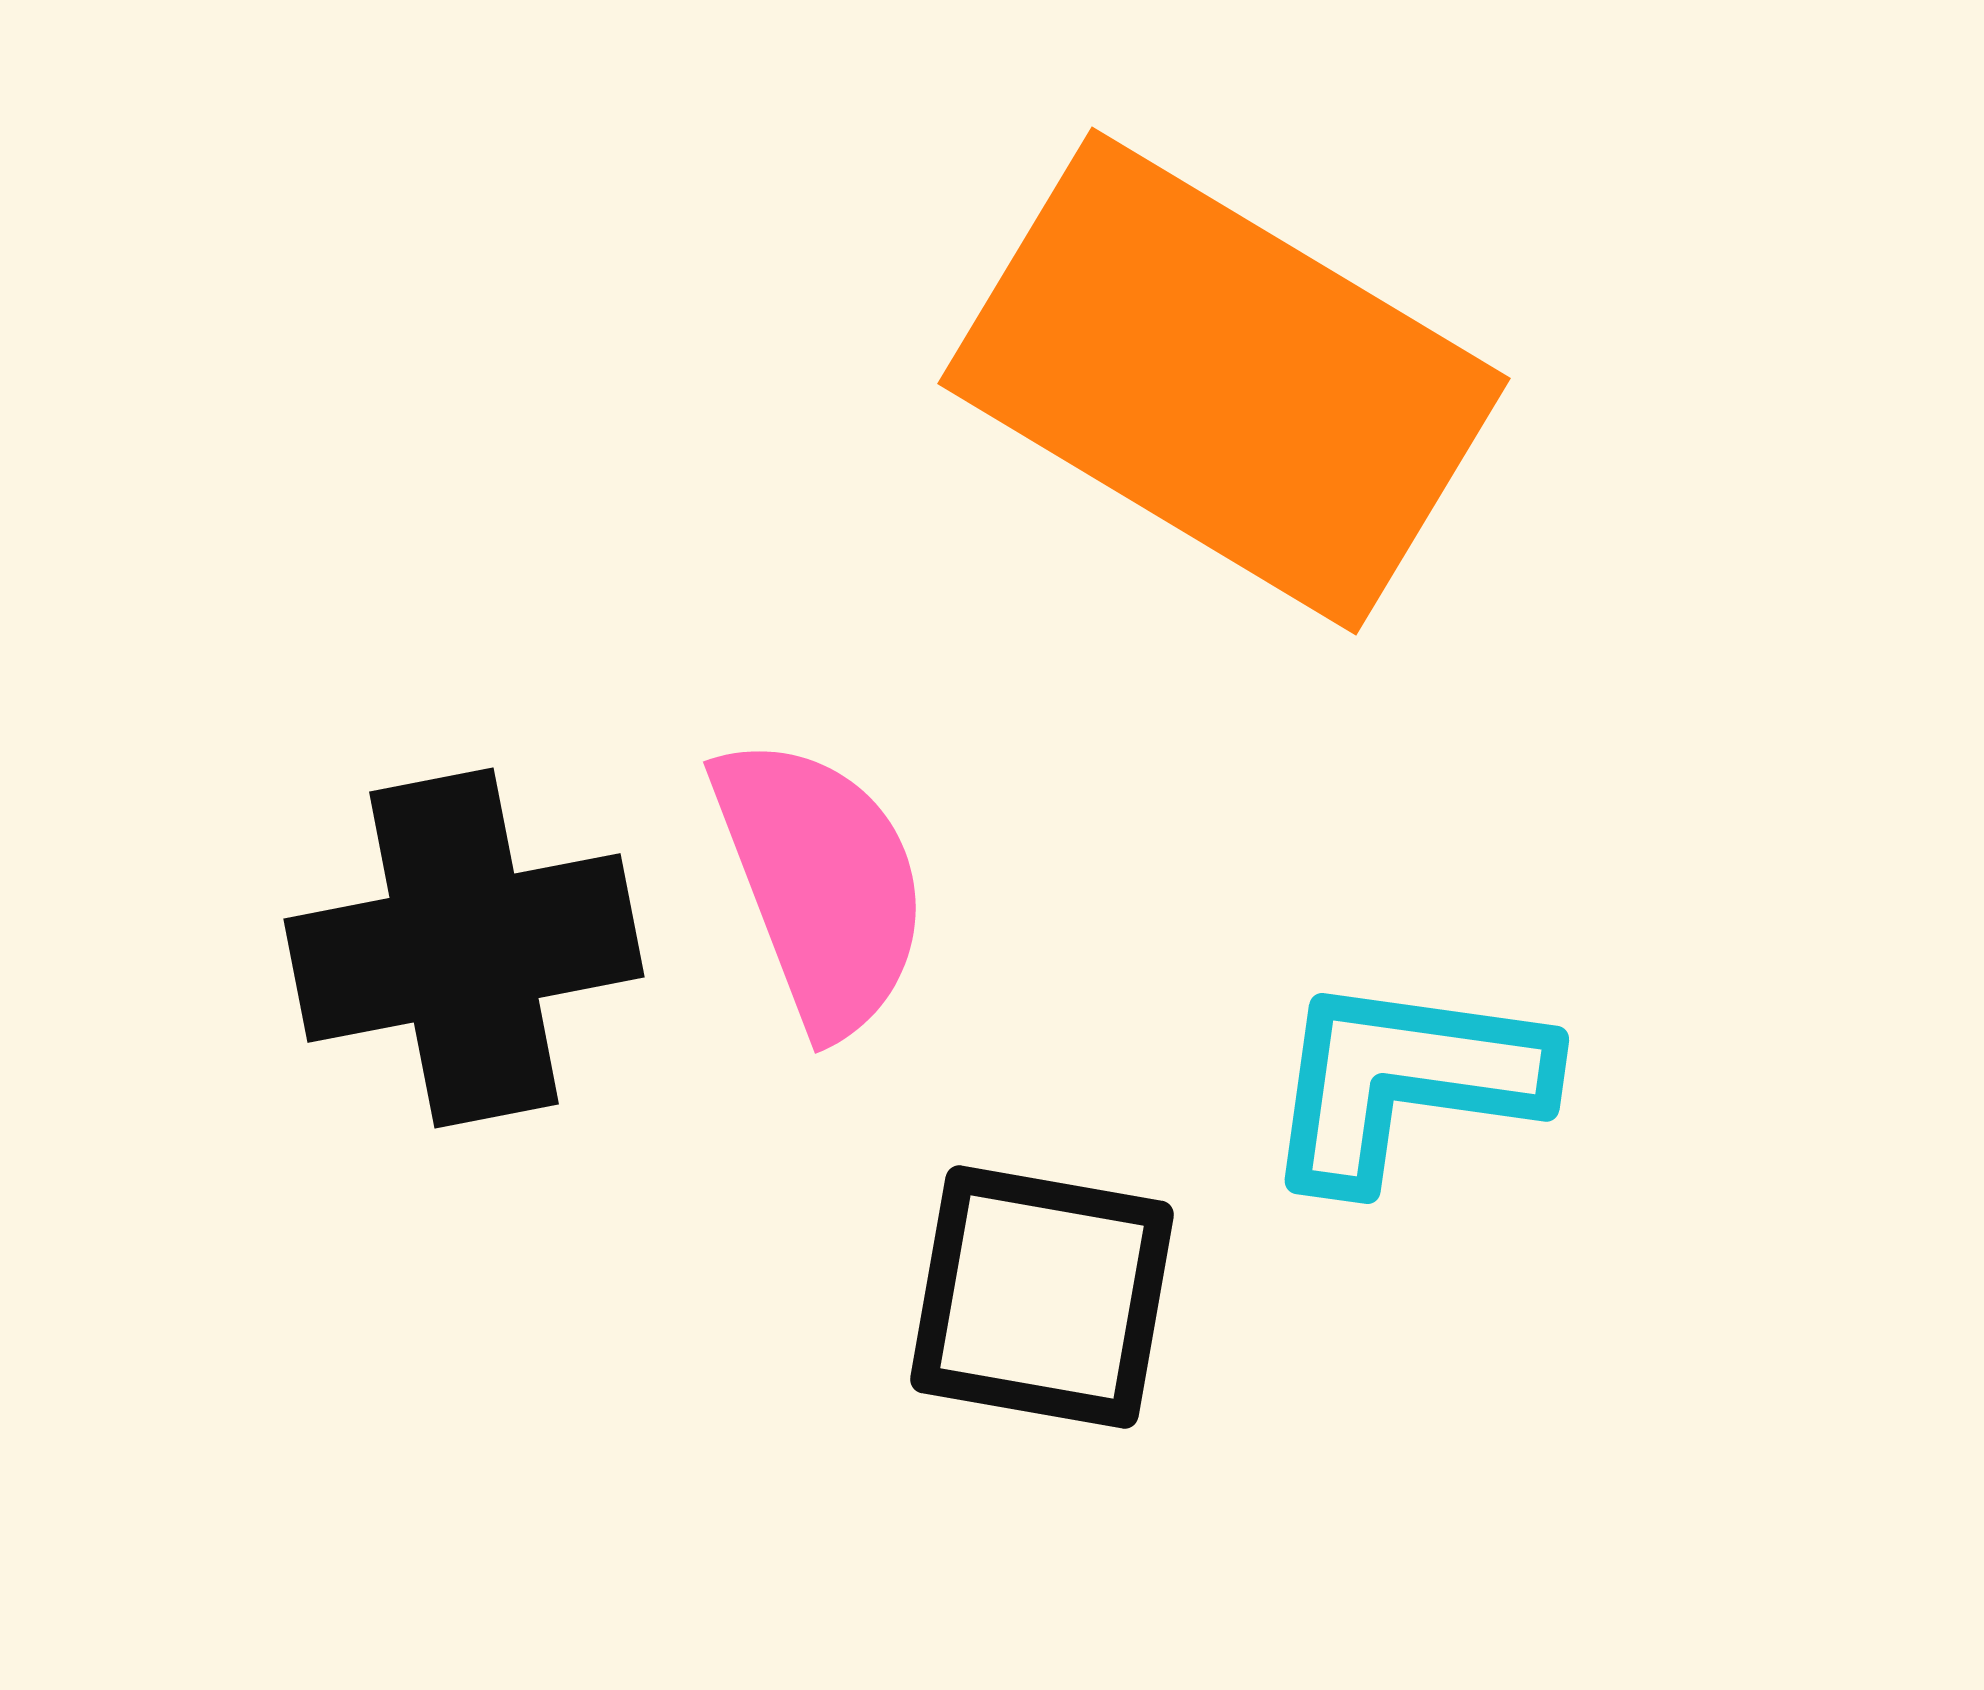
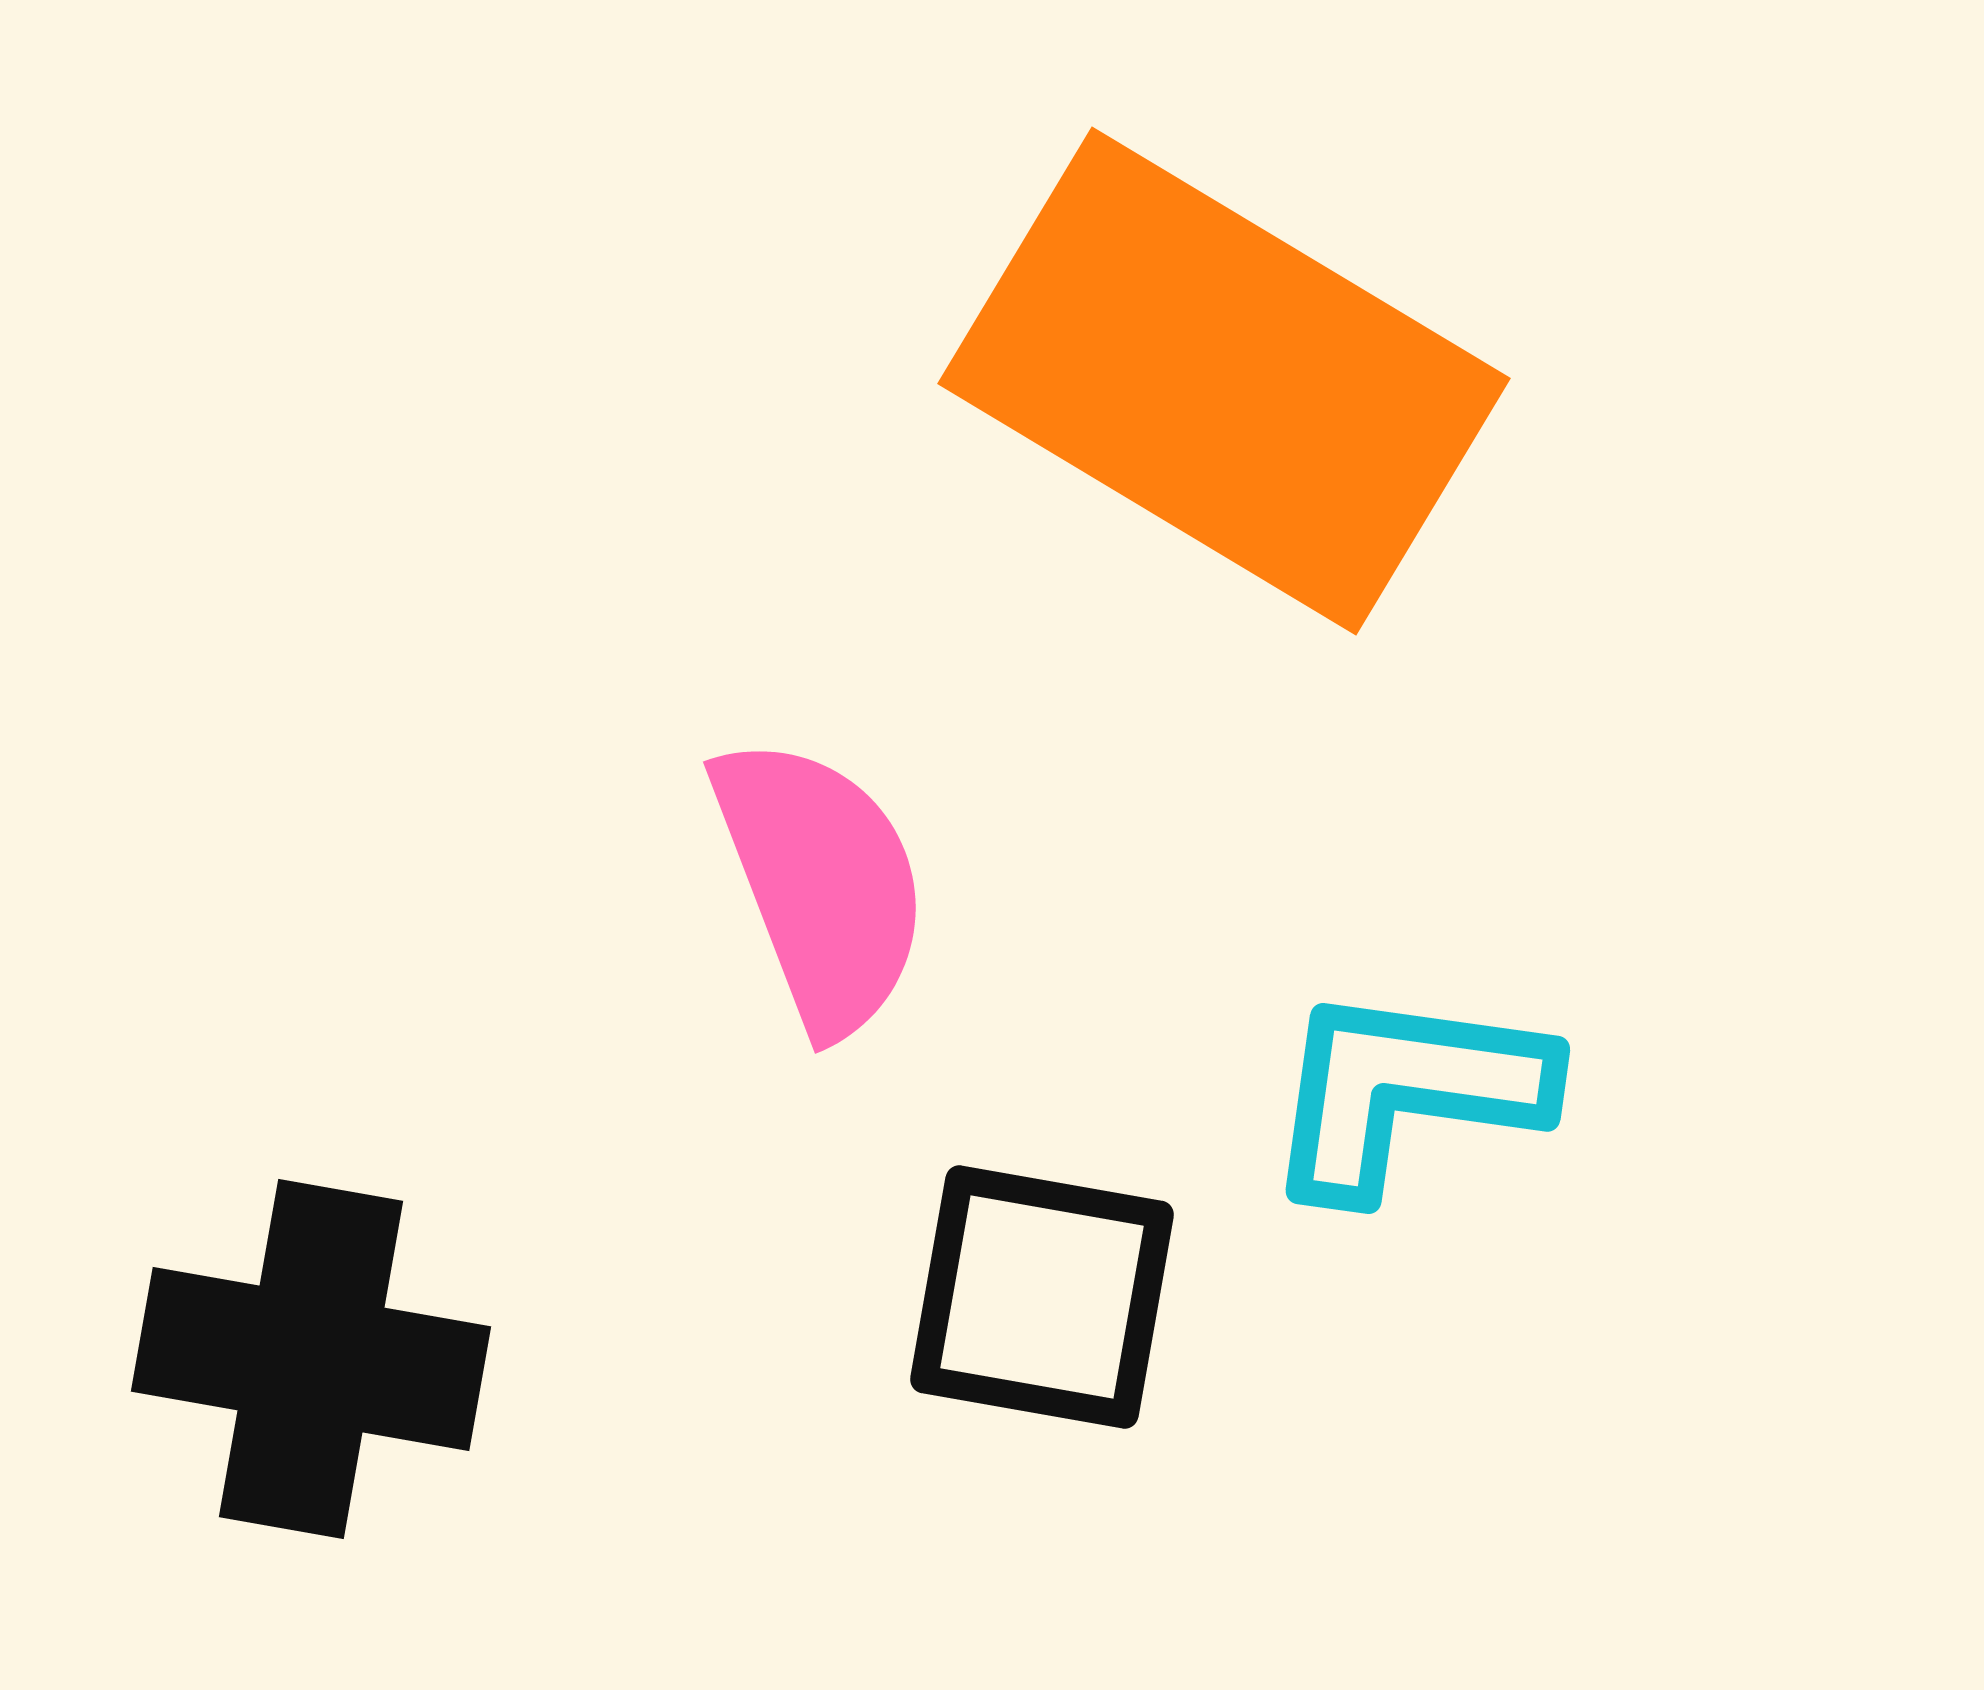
black cross: moved 153 px left, 411 px down; rotated 21 degrees clockwise
cyan L-shape: moved 1 px right, 10 px down
